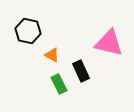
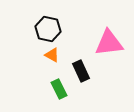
black hexagon: moved 20 px right, 2 px up
pink triangle: rotated 20 degrees counterclockwise
green rectangle: moved 5 px down
